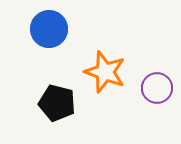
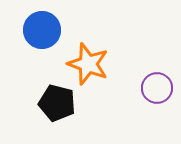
blue circle: moved 7 px left, 1 px down
orange star: moved 17 px left, 8 px up
